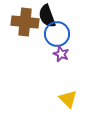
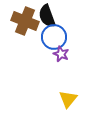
brown cross: moved 1 px up; rotated 16 degrees clockwise
blue circle: moved 3 px left, 3 px down
yellow triangle: rotated 24 degrees clockwise
